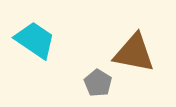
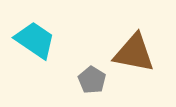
gray pentagon: moved 6 px left, 3 px up
